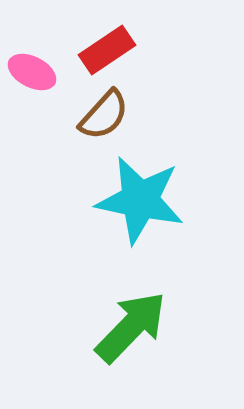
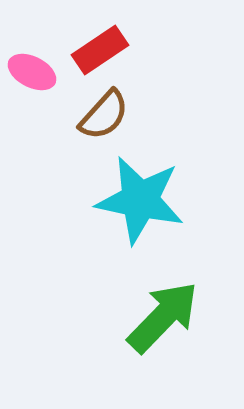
red rectangle: moved 7 px left
green arrow: moved 32 px right, 10 px up
